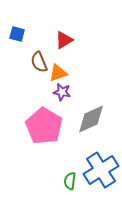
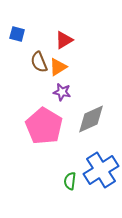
orange triangle: moved 6 px up; rotated 12 degrees counterclockwise
